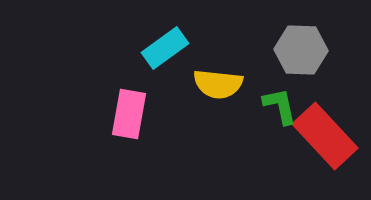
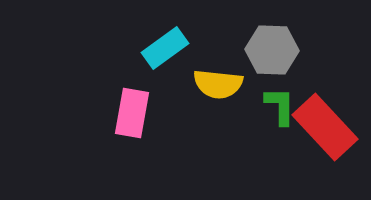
gray hexagon: moved 29 px left
green L-shape: rotated 12 degrees clockwise
pink rectangle: moved 3 px right, 1 px up
red rectangle: moved 9 px up
